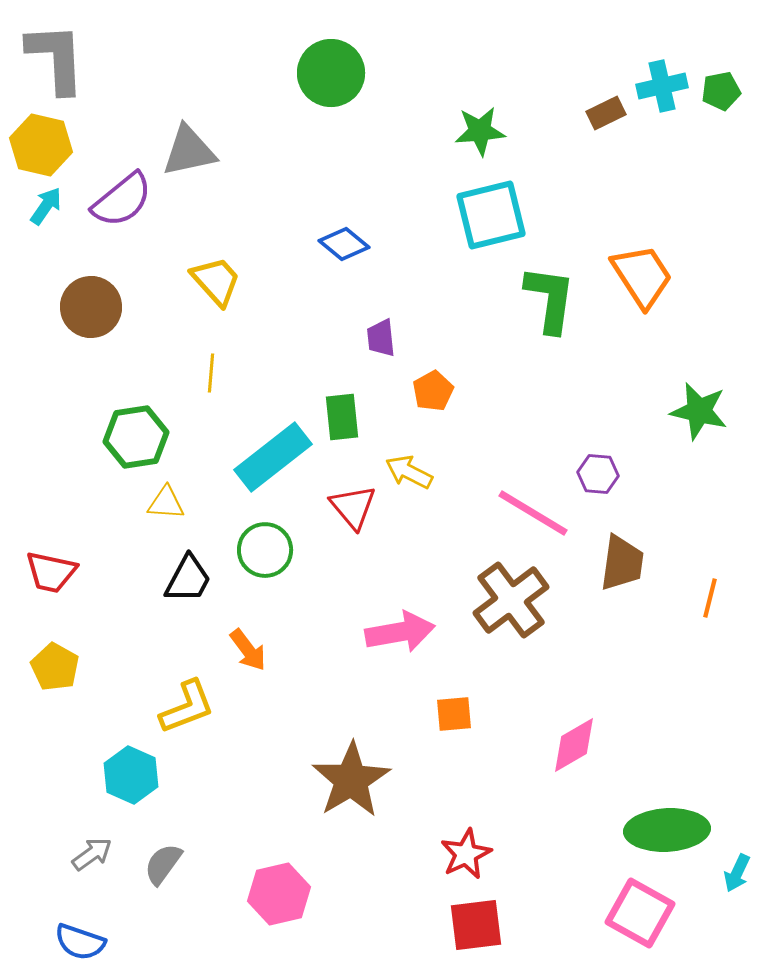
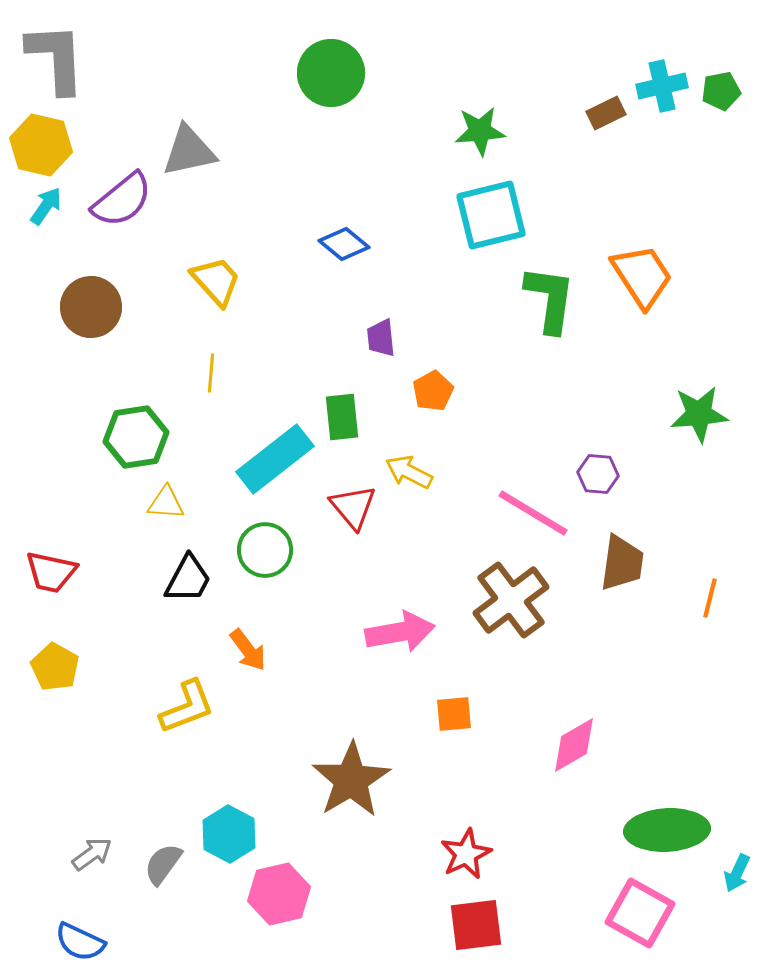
green star at (699, 411): moved 3 px down; rotated 18 degrees counterclockwise
cyan rectangle at (273, 457): moved 2 px right, 2 px down
cyan hexagon at (131, 775): moved 98 px right, 59 px down; rotated 4 degrees clockwise
blue semicircle at (80, 942): rotated 6 degrees clockwise
